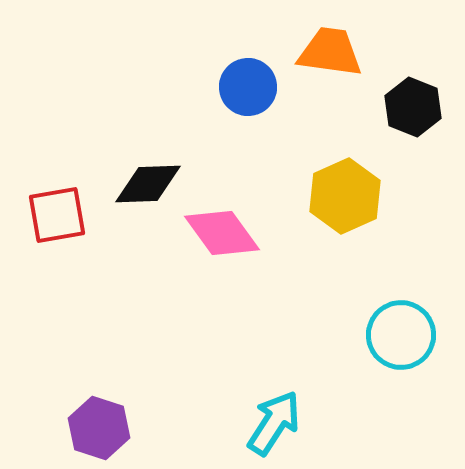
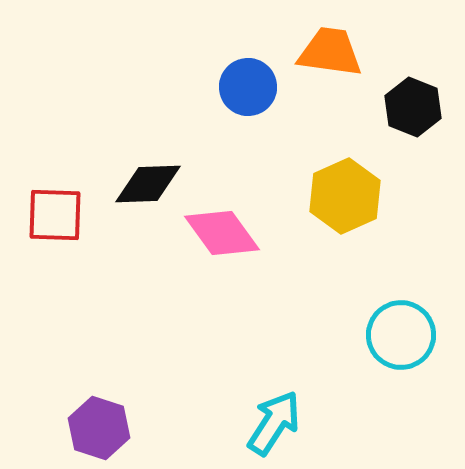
red square: moved 2 px left; rotated 12 degrees clockwise
